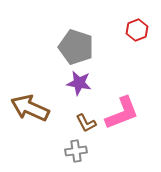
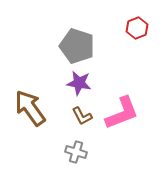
red hexagon: moved 2 px up
gray pentagon: moved 1 px right, 1 px up
brown arrow: rotated 30 degrees clockwise
brown L-shape: moved 4 px left, 7 px up
gray cross: moved 1 px down; rotated 25 degrees clockwise
